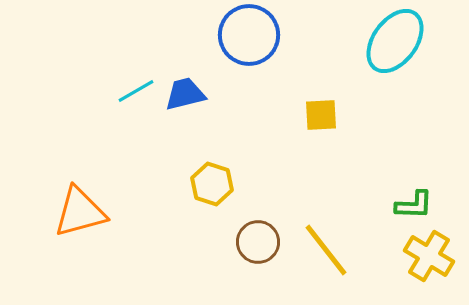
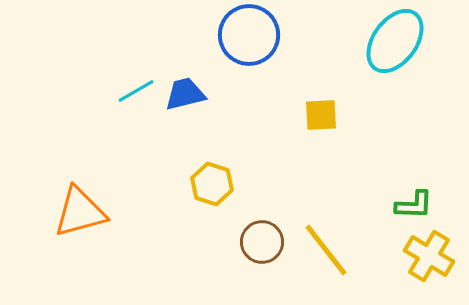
brown circle: moved 4 px right
